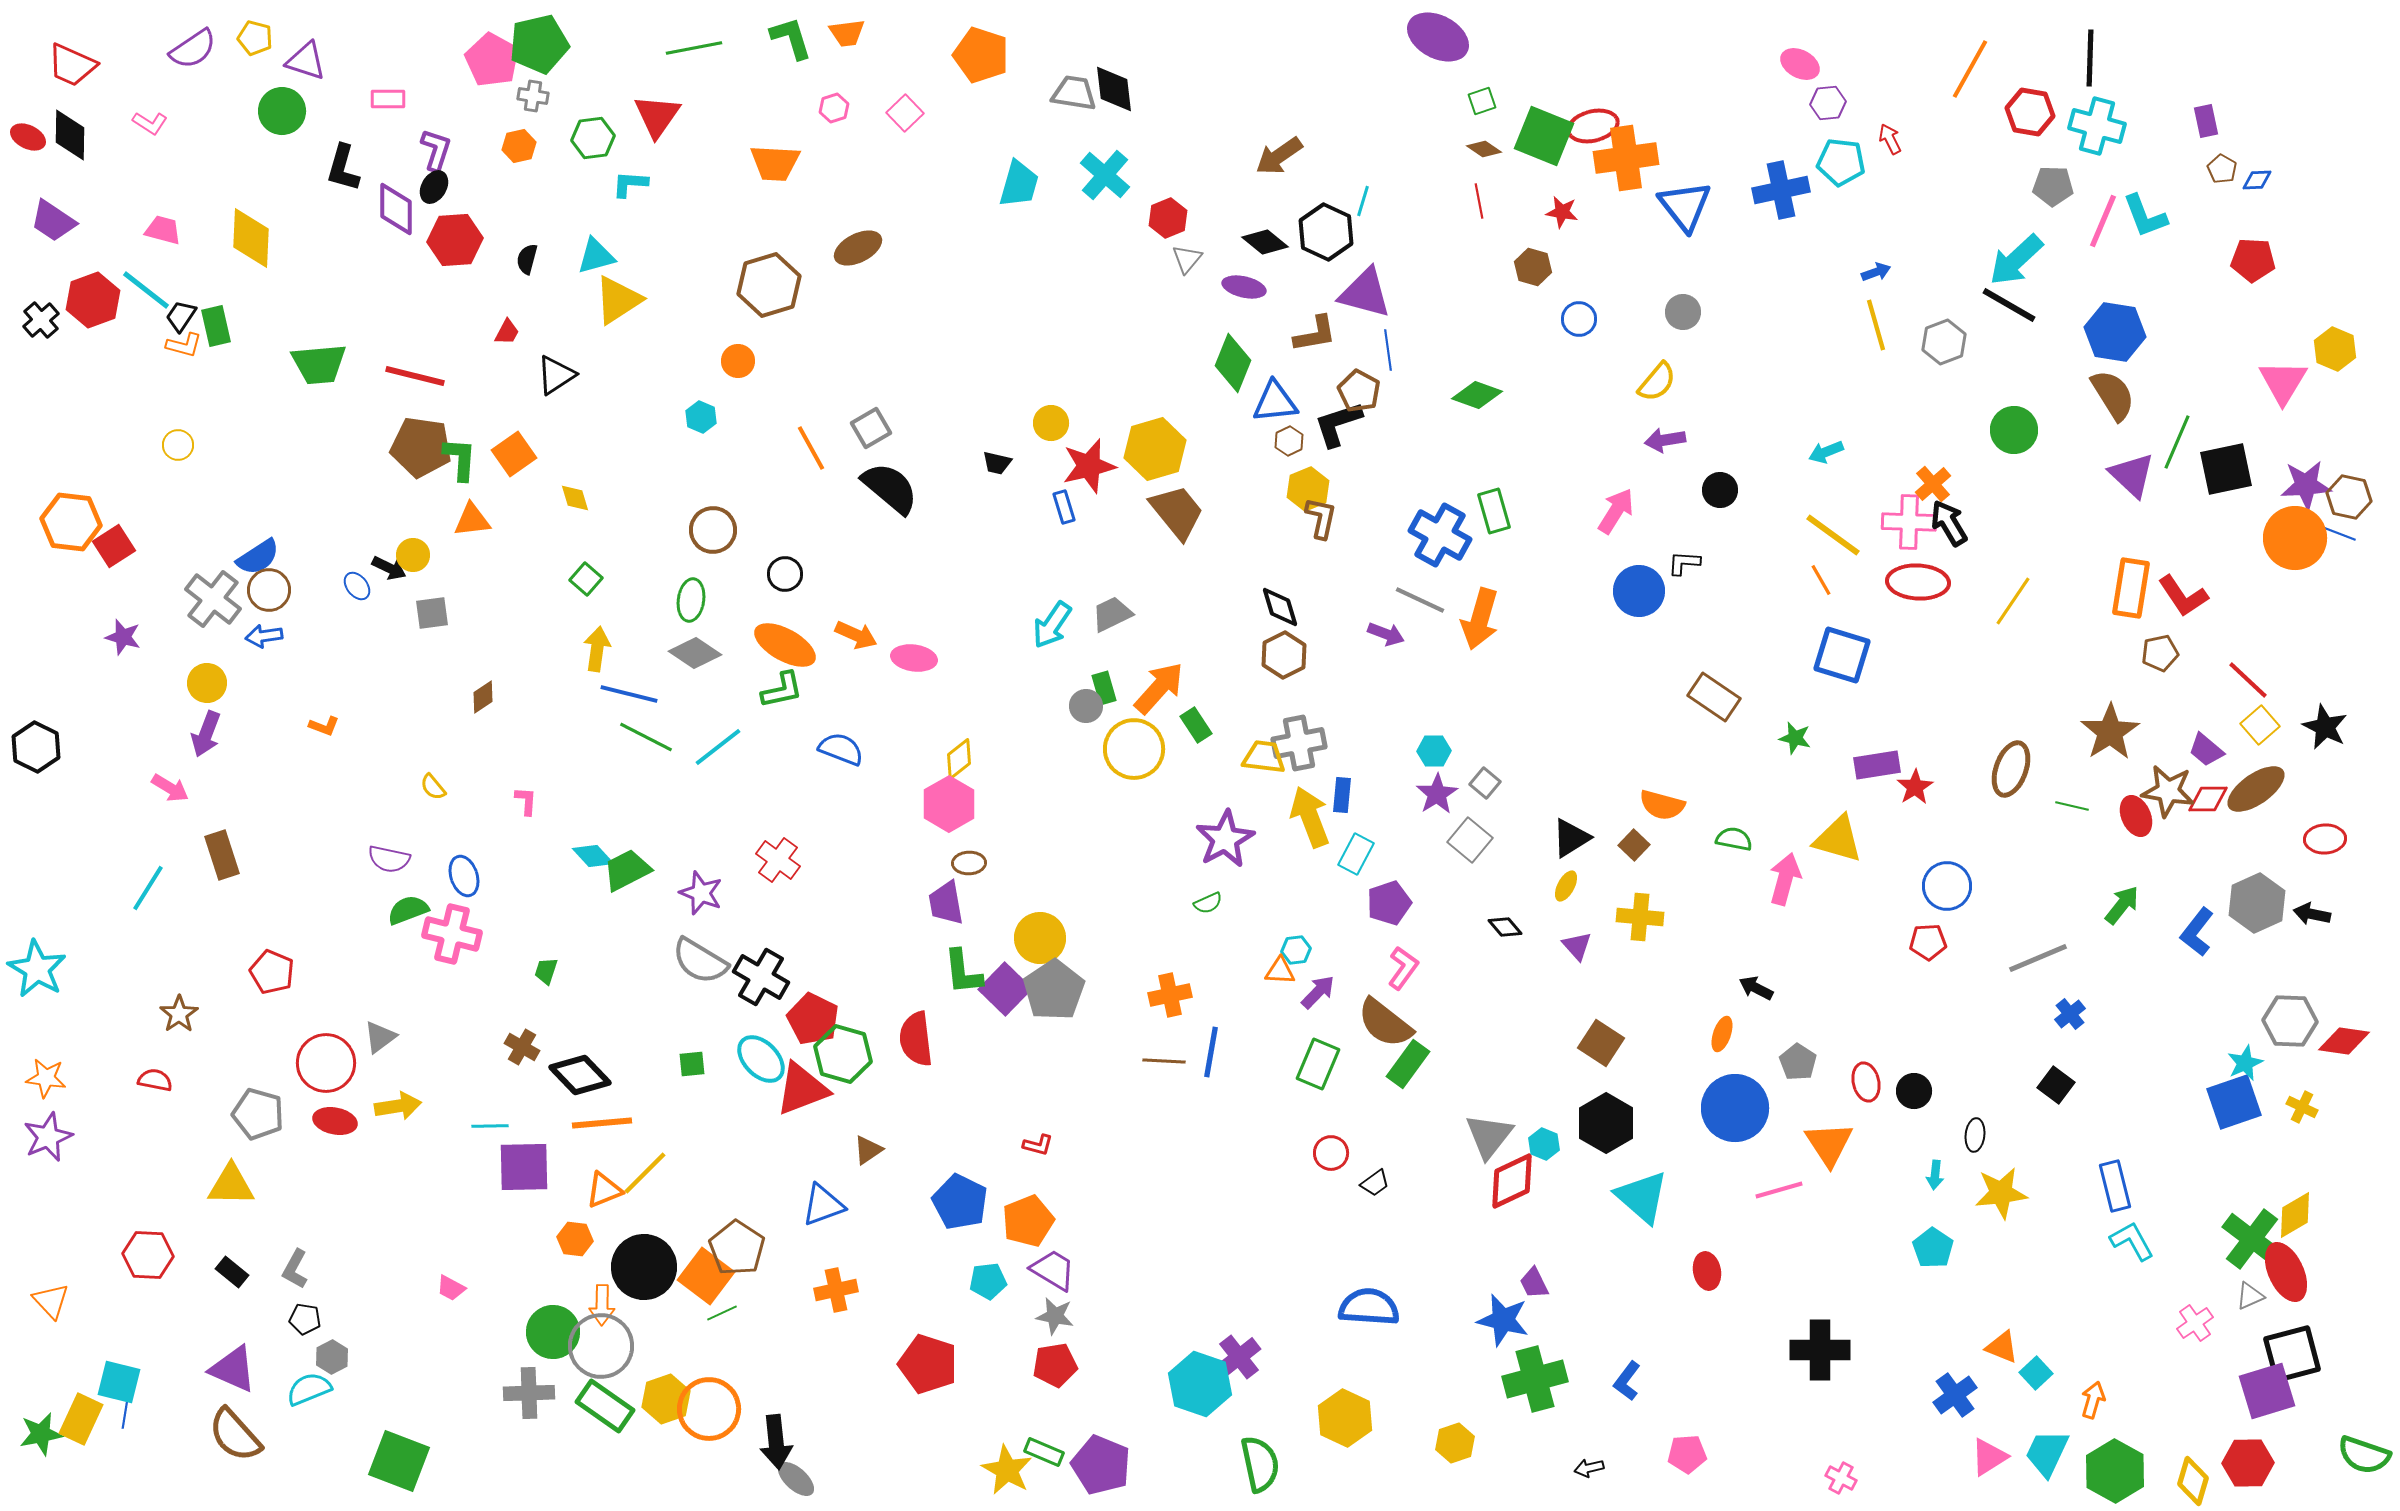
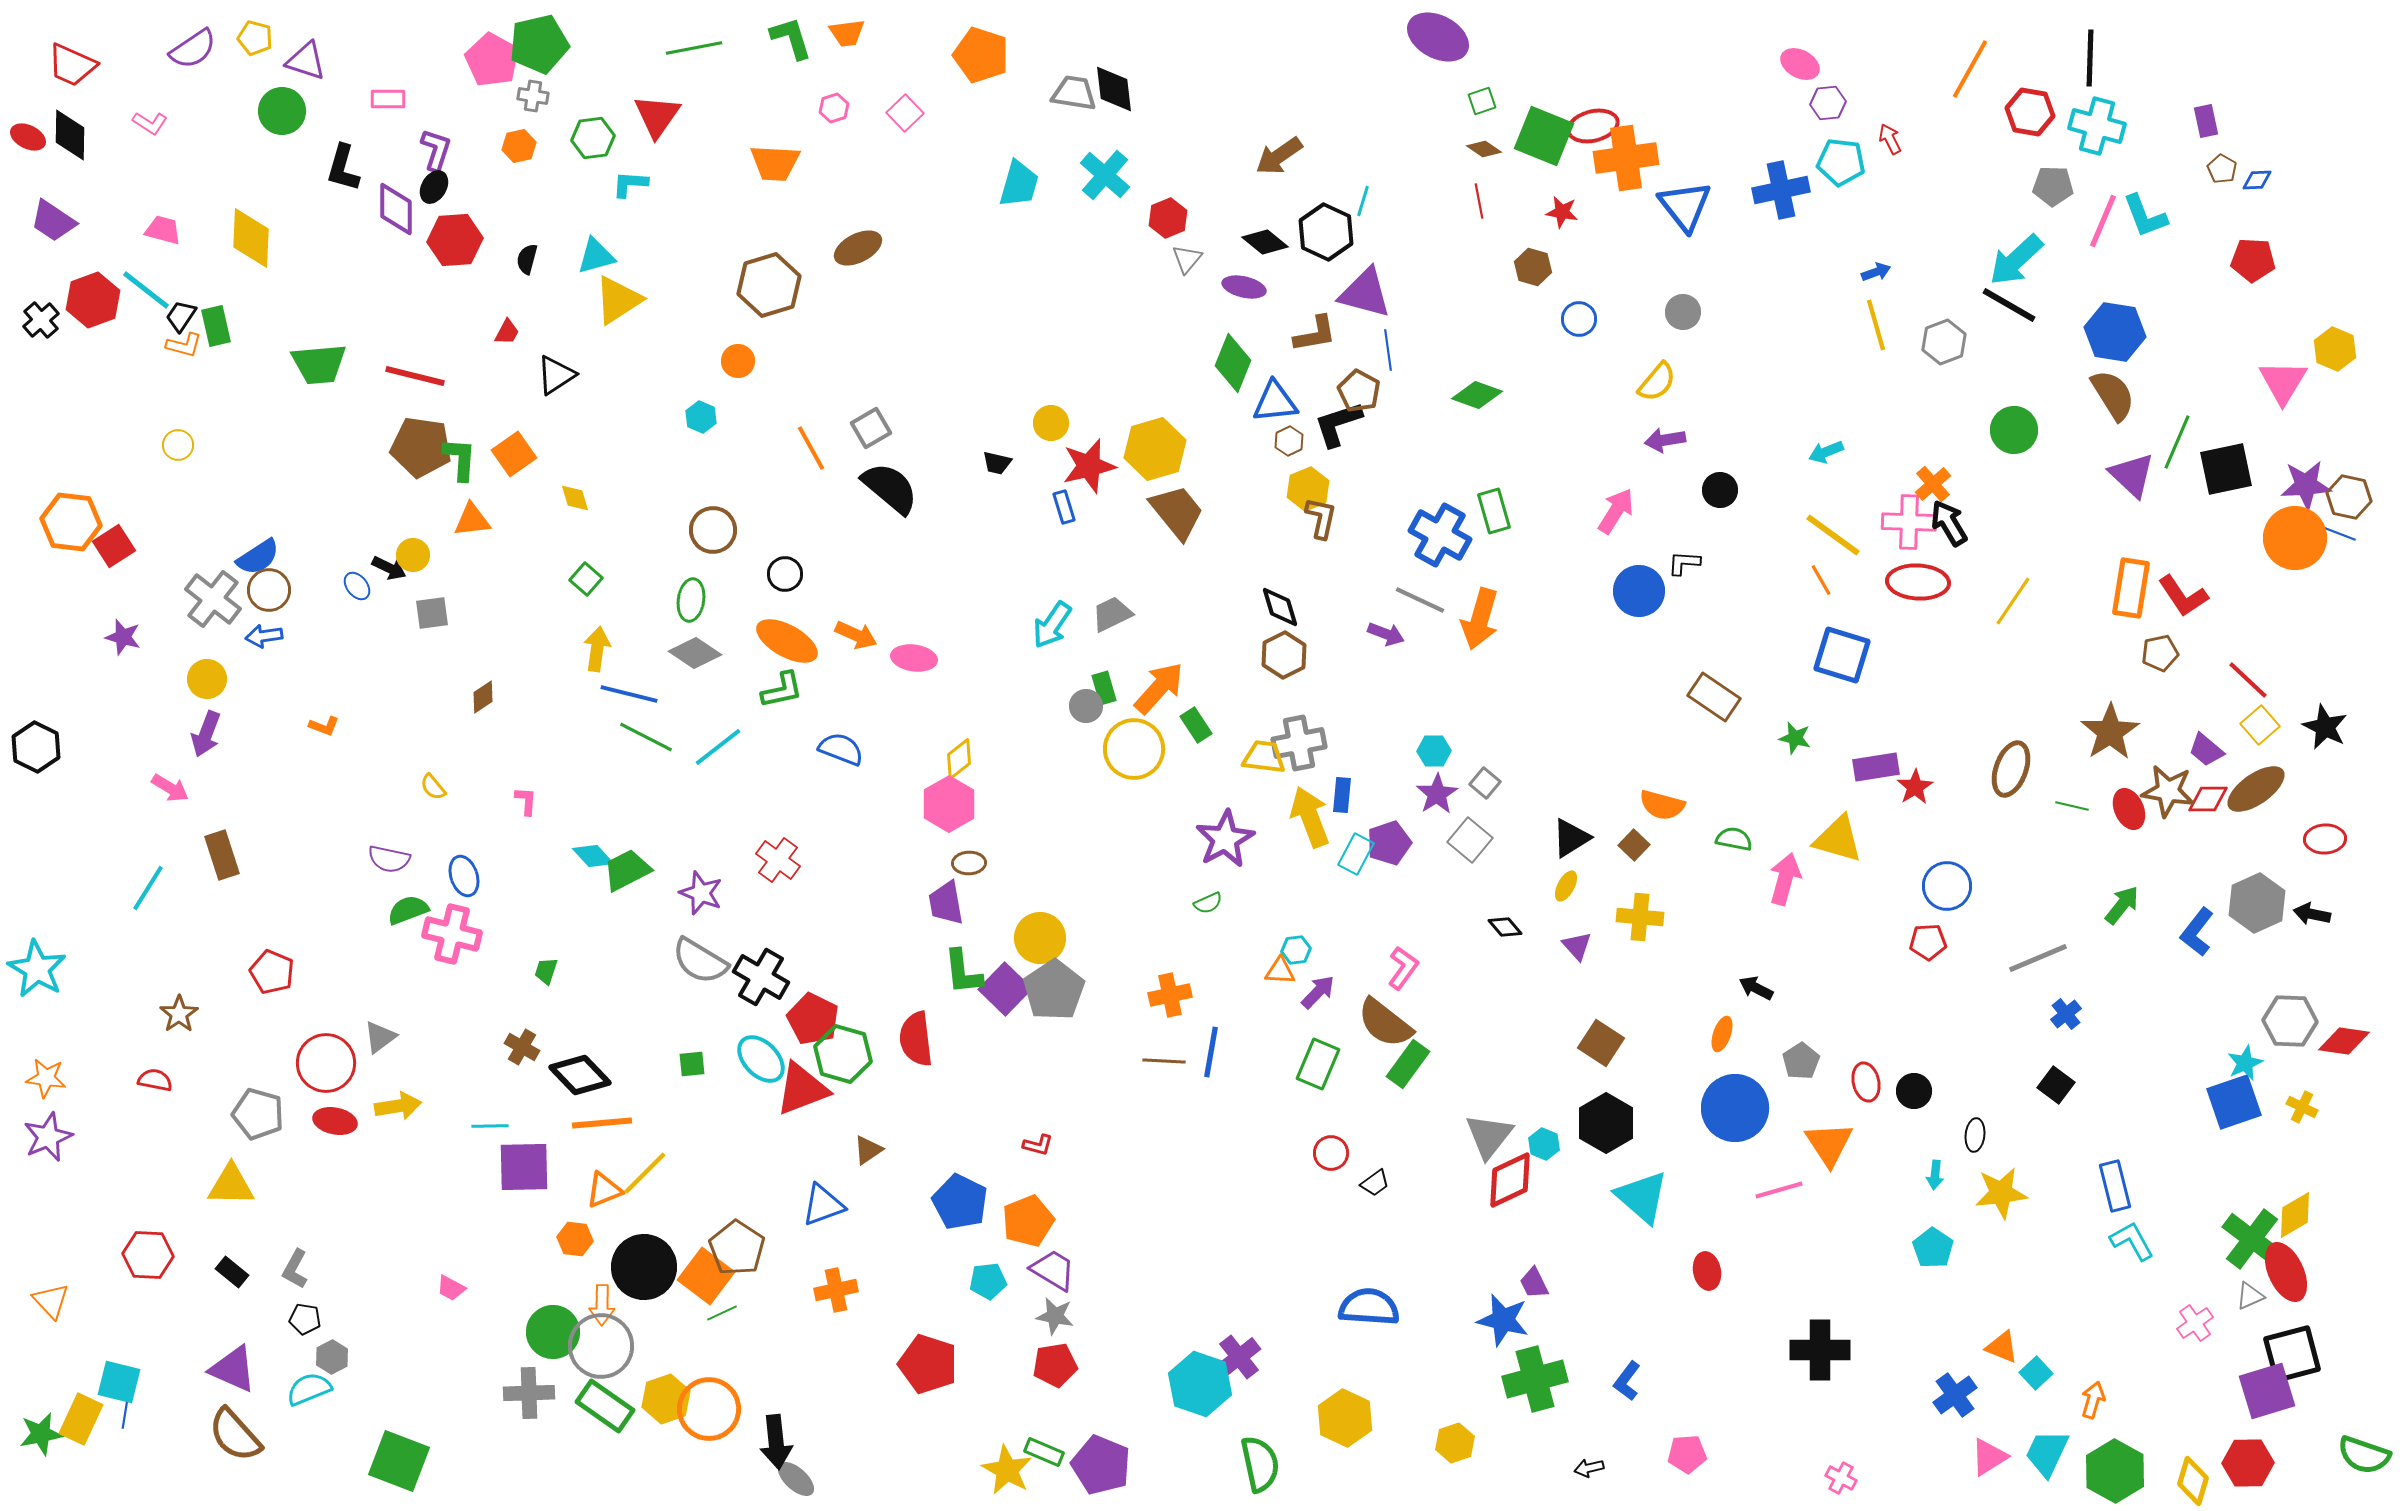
orange ellipse at (785, 645): moved 2 px right, 4 px up
yellow circle at (207, 683): moved 4 px up
purple rectangle at (1877, 765): moved 1 px left, 2 px down
red ellipse at (2136, 816): moved 7 px left, 7 px up
purple pentagon at (1389, 903): moved 60 px up
blue cross at (2070, 1014): moved 4 px left
gray pentagon at (1798, 1062): moved 3 px right, 1 px up; rotated 6 degrees clockwise
red diamond at (1512, 1181): moved 2 px left, 1 px up
